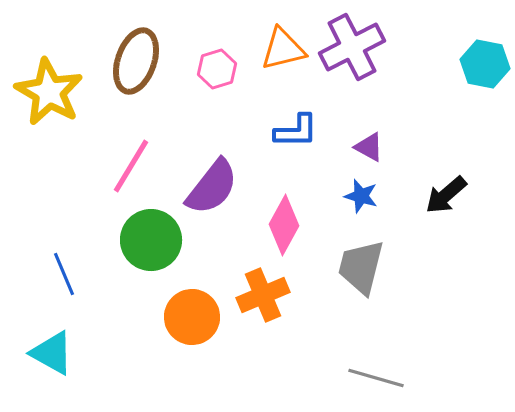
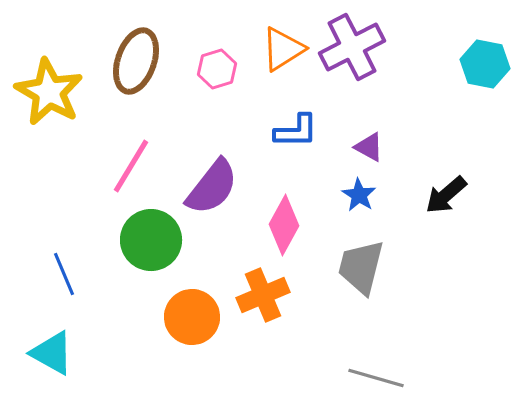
orange triangle: rotated 18 degrees counterclockwise
blue star: moved 2 px left, 1 px up; rotated 16 degrees clockwise
